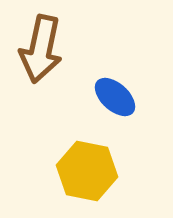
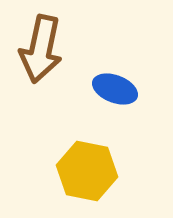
blue ellipse: moved 8 px up; rotated 21 degrees counterclockwise
